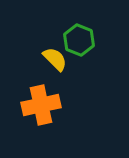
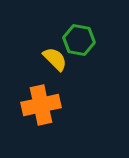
green hexagon: rotated 12 degrees counterclockwise
